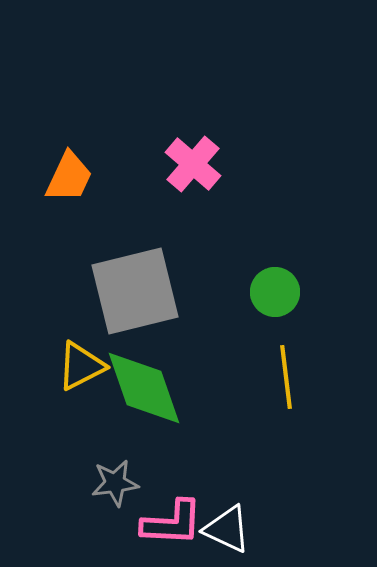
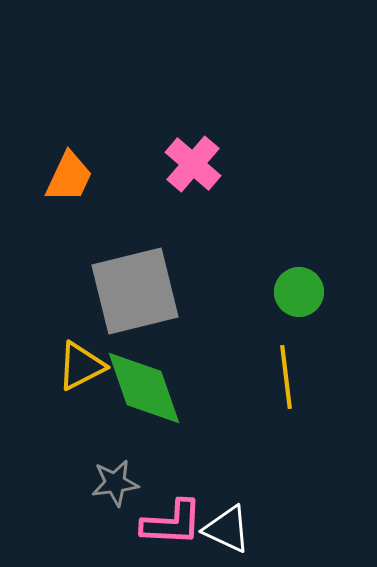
green circle: moved 24 px right
